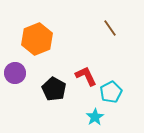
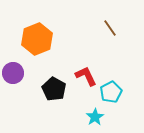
purple circle: moved 2 px left
